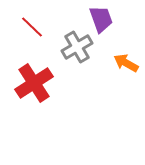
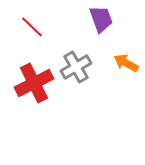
gray cross: moved 1 px left, 20 px down
red cross: rotated 6 degrees clockwise
